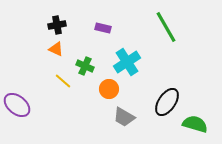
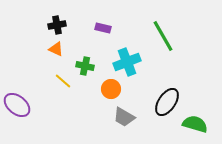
green line: moved 3 px left, 9 px down
cyan cross: rotated 12 degrees clockwise
green cross: rotated 12 degrees counterclockwise
orange circle: moved 2 px right
